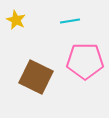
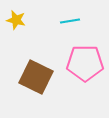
yellow star: rotated 12 degrees counterclockwise
pink pentagon: moved 2 px down
